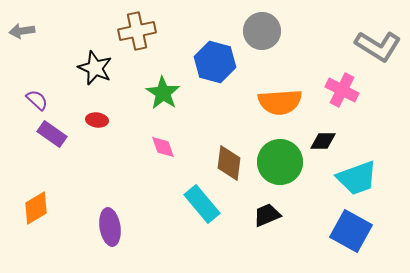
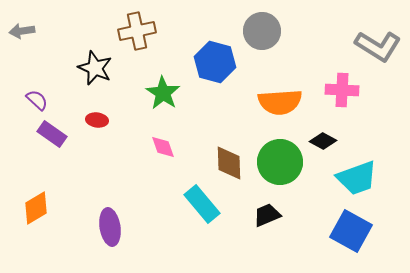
pink cross: rotated 24 degrees counterclockwise
black diamond: rotated 28 degrees clockwise
brown diamond: rotated 9 degrees counterclockwise
